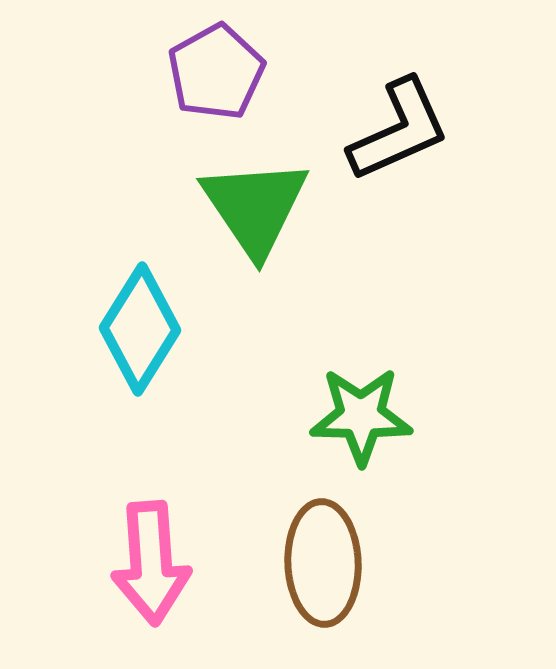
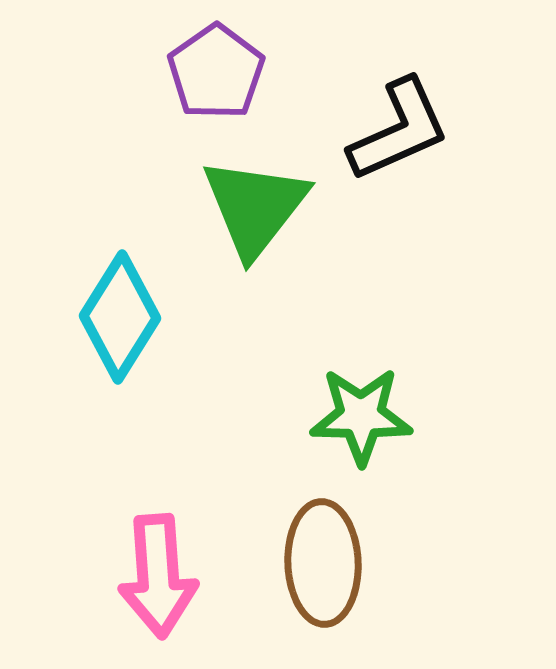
purple pentagon: rotated 6 degrees counterclockwise
green triangle: rotated 12 degrees clockwise
cyan diamond: moved 20 px left, 12 px up
pink arrow: moved 7 px right, 13 px down
